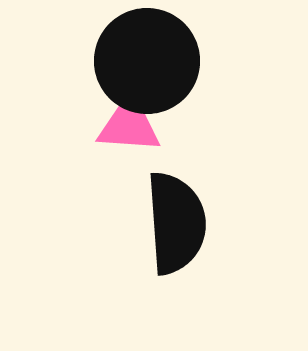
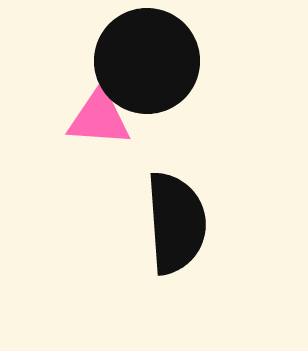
pink triangle: moved 30 px left, 7 px up
